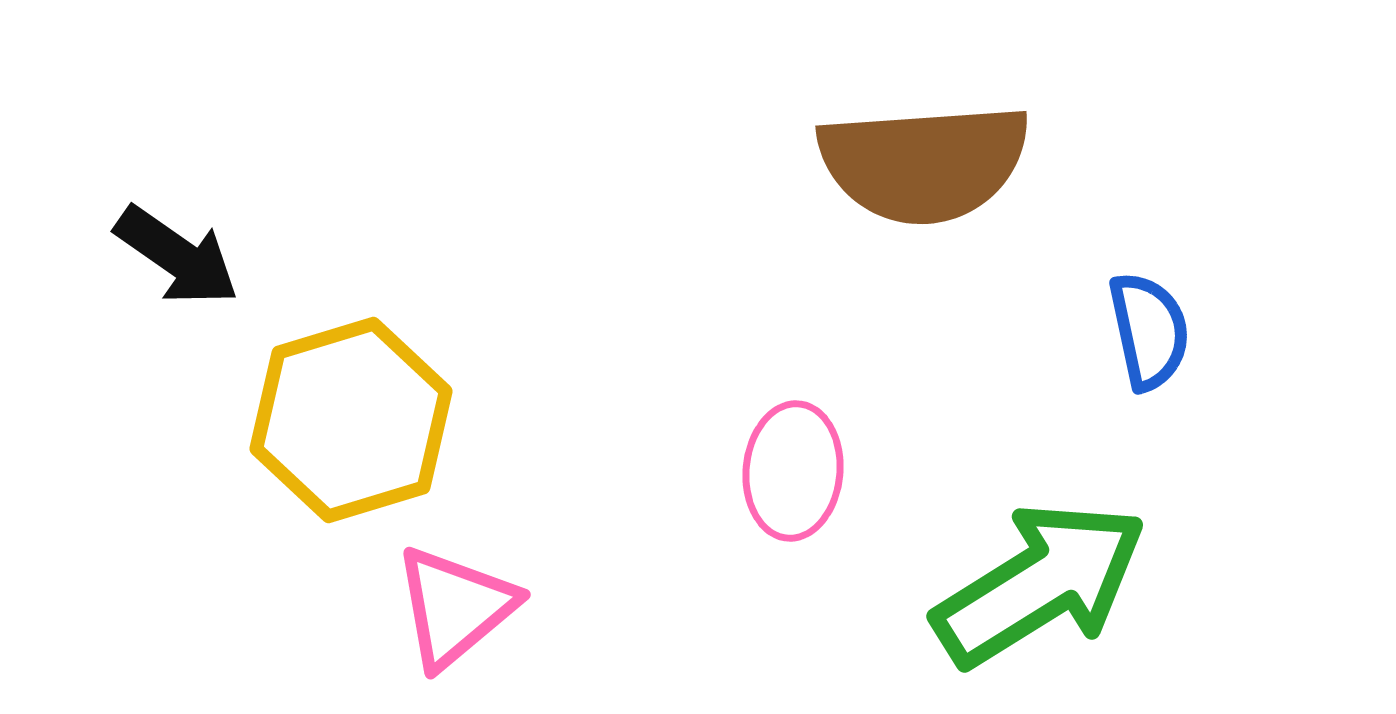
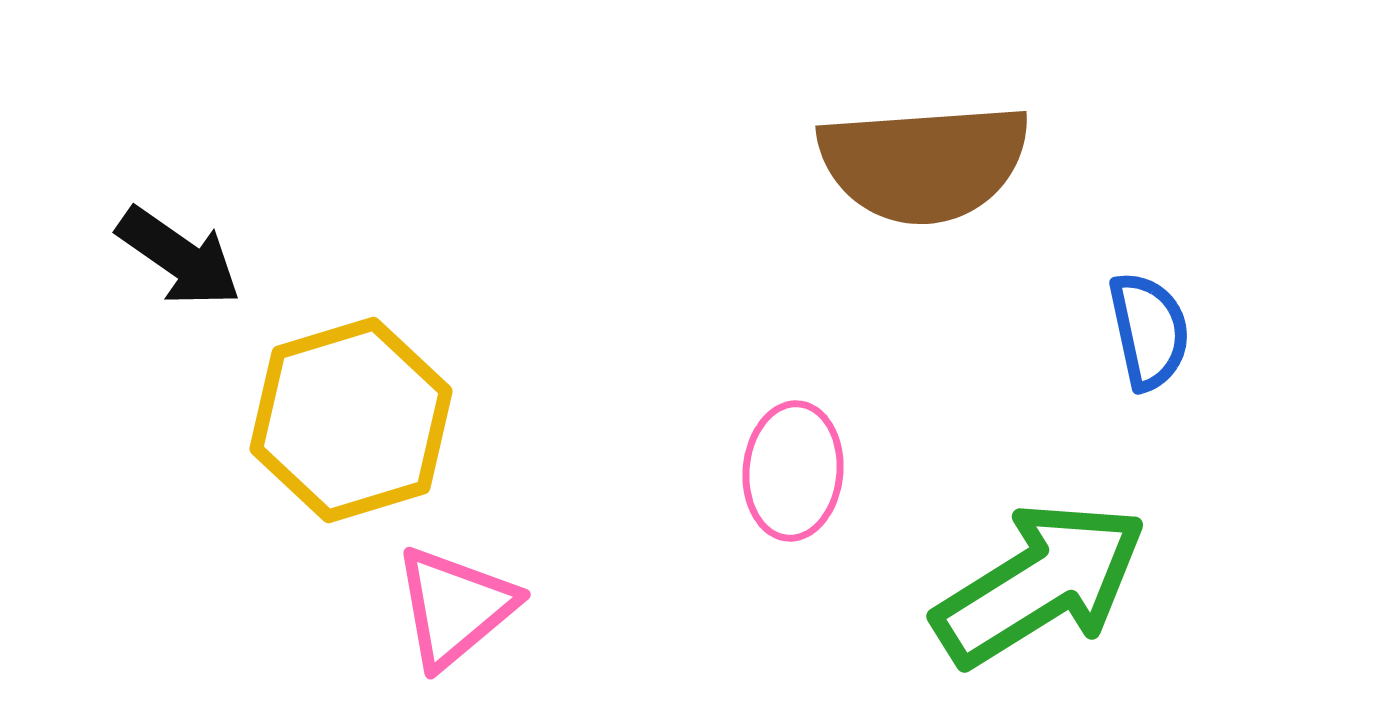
black arrow: moved 2 px right, 1 px down
